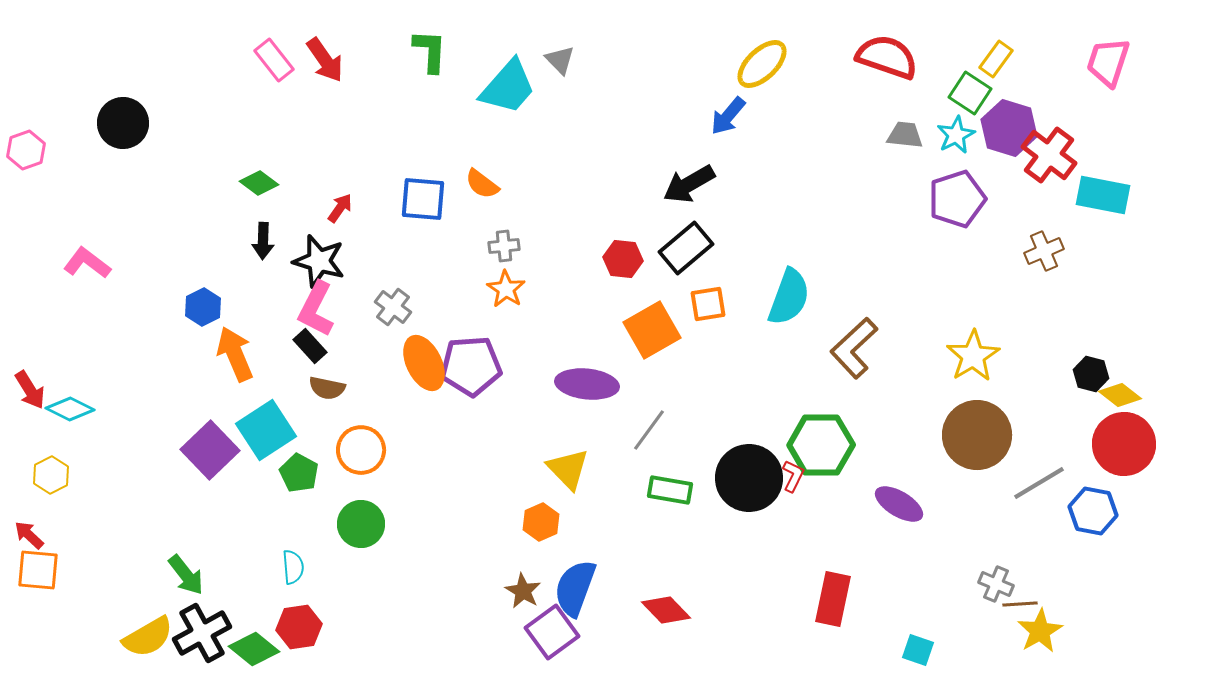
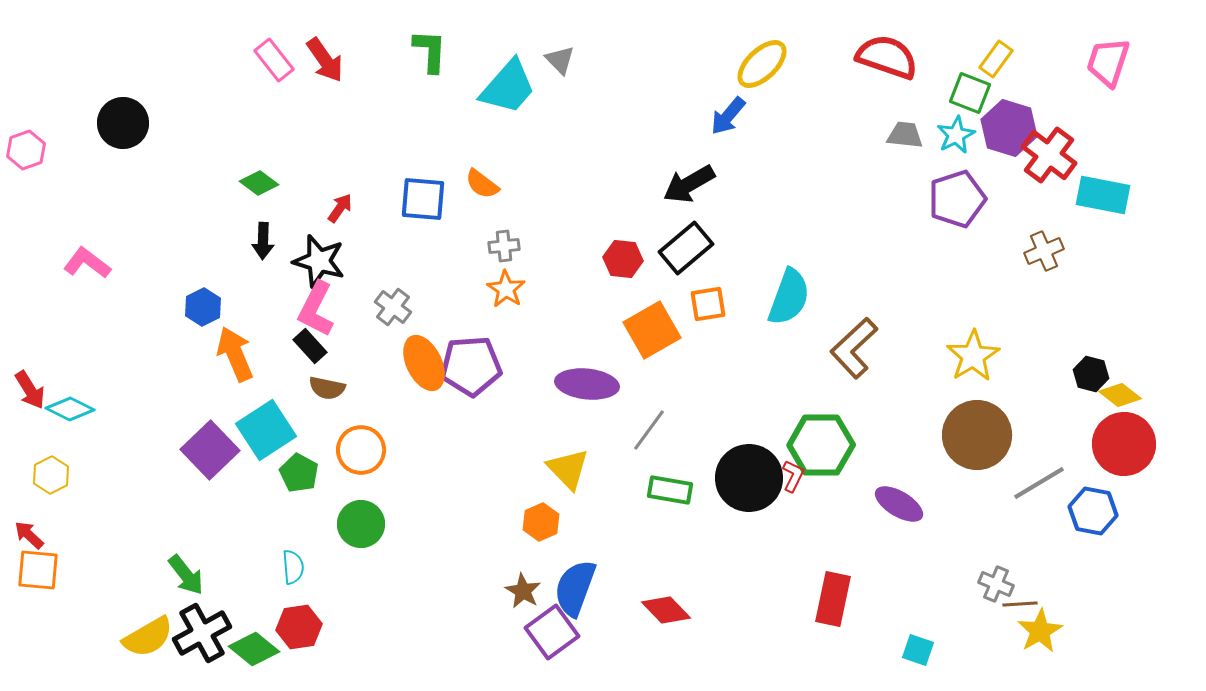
green square at (970, 93): rotated 12 degrees counterclockwise
